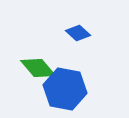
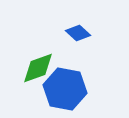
green diamond: rotated 69 degrees counterclockwise
